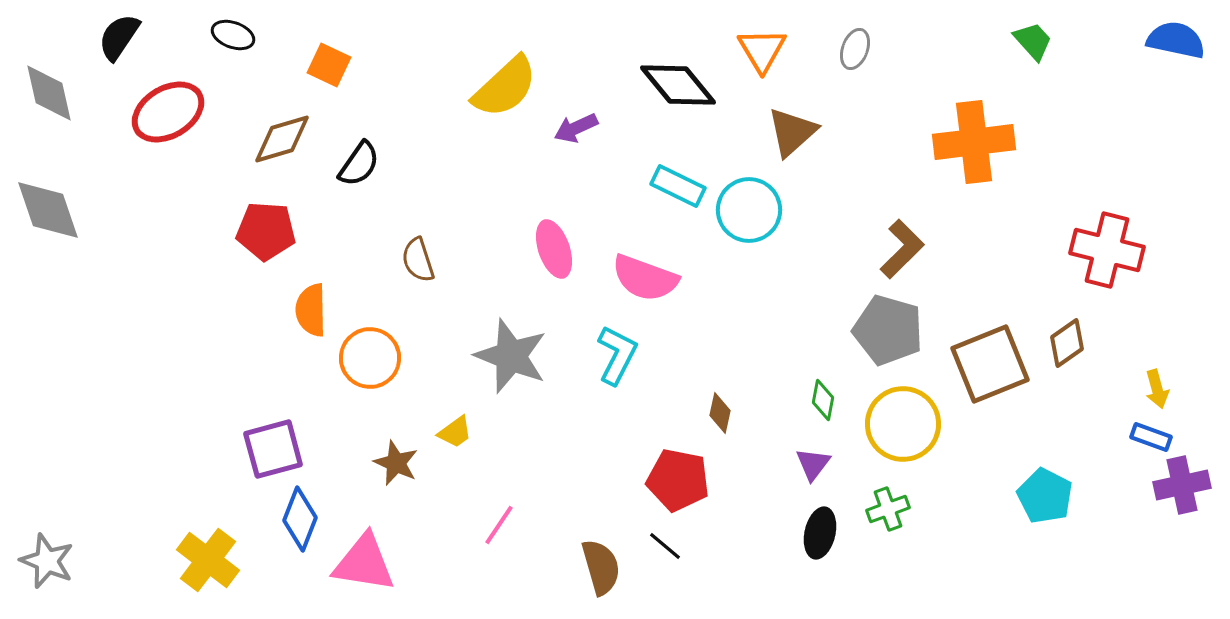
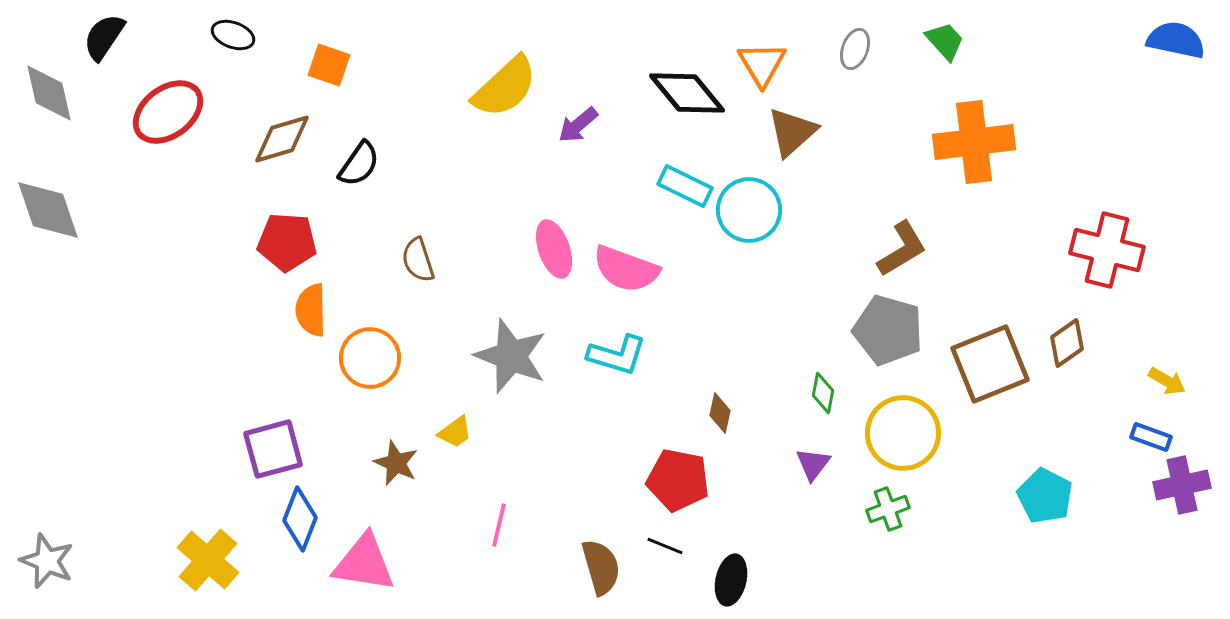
black semicircle at (119, 37): moved 15 px left
green trapezoid at (1033, 41): moved 88 px left
orange triangle at (762, 50): moved 14 px down
orange square at (329, 65): rotated 6 degrees counterclockwise
black diamond at (678, 85): moved 9 px right, 8 px down
red ellipse at (168, 112): rotated 6 degrees counterclockwise
purple arrow at (576, 128): moved 2 px right, 3 px up; rotated 15 degrees counterclockwise
cyan rectangle at (678, 186): moved 7 px right
red pentagon at (266, 231): moved 21 px right, 11 px down
brown L-shape at (902, 249): rotated 14 degrees clockwise
pink semicircle at (645, 278): moved 19 px left, 9 px up
cyan L-shape at (617, 355): rotated 80 degrees clockwise
yellow arrow at (1157, 389): moved 10 px right, 8 px up; rotated 45 degrees counterclockwise
green diamond at (823, 400): moved 7 px up
yellow circle at (903, 424): moved 9 px down
pink line at (499, 525): rotated 21 degrees counterclockwise
black ellipse at (820, 533): moved 89 px left, 47 px down
black line at (665, 546): rotated 18 degrees counterclockwise
yellow cross at (208, 560): rotated 4 degrees clockwise
